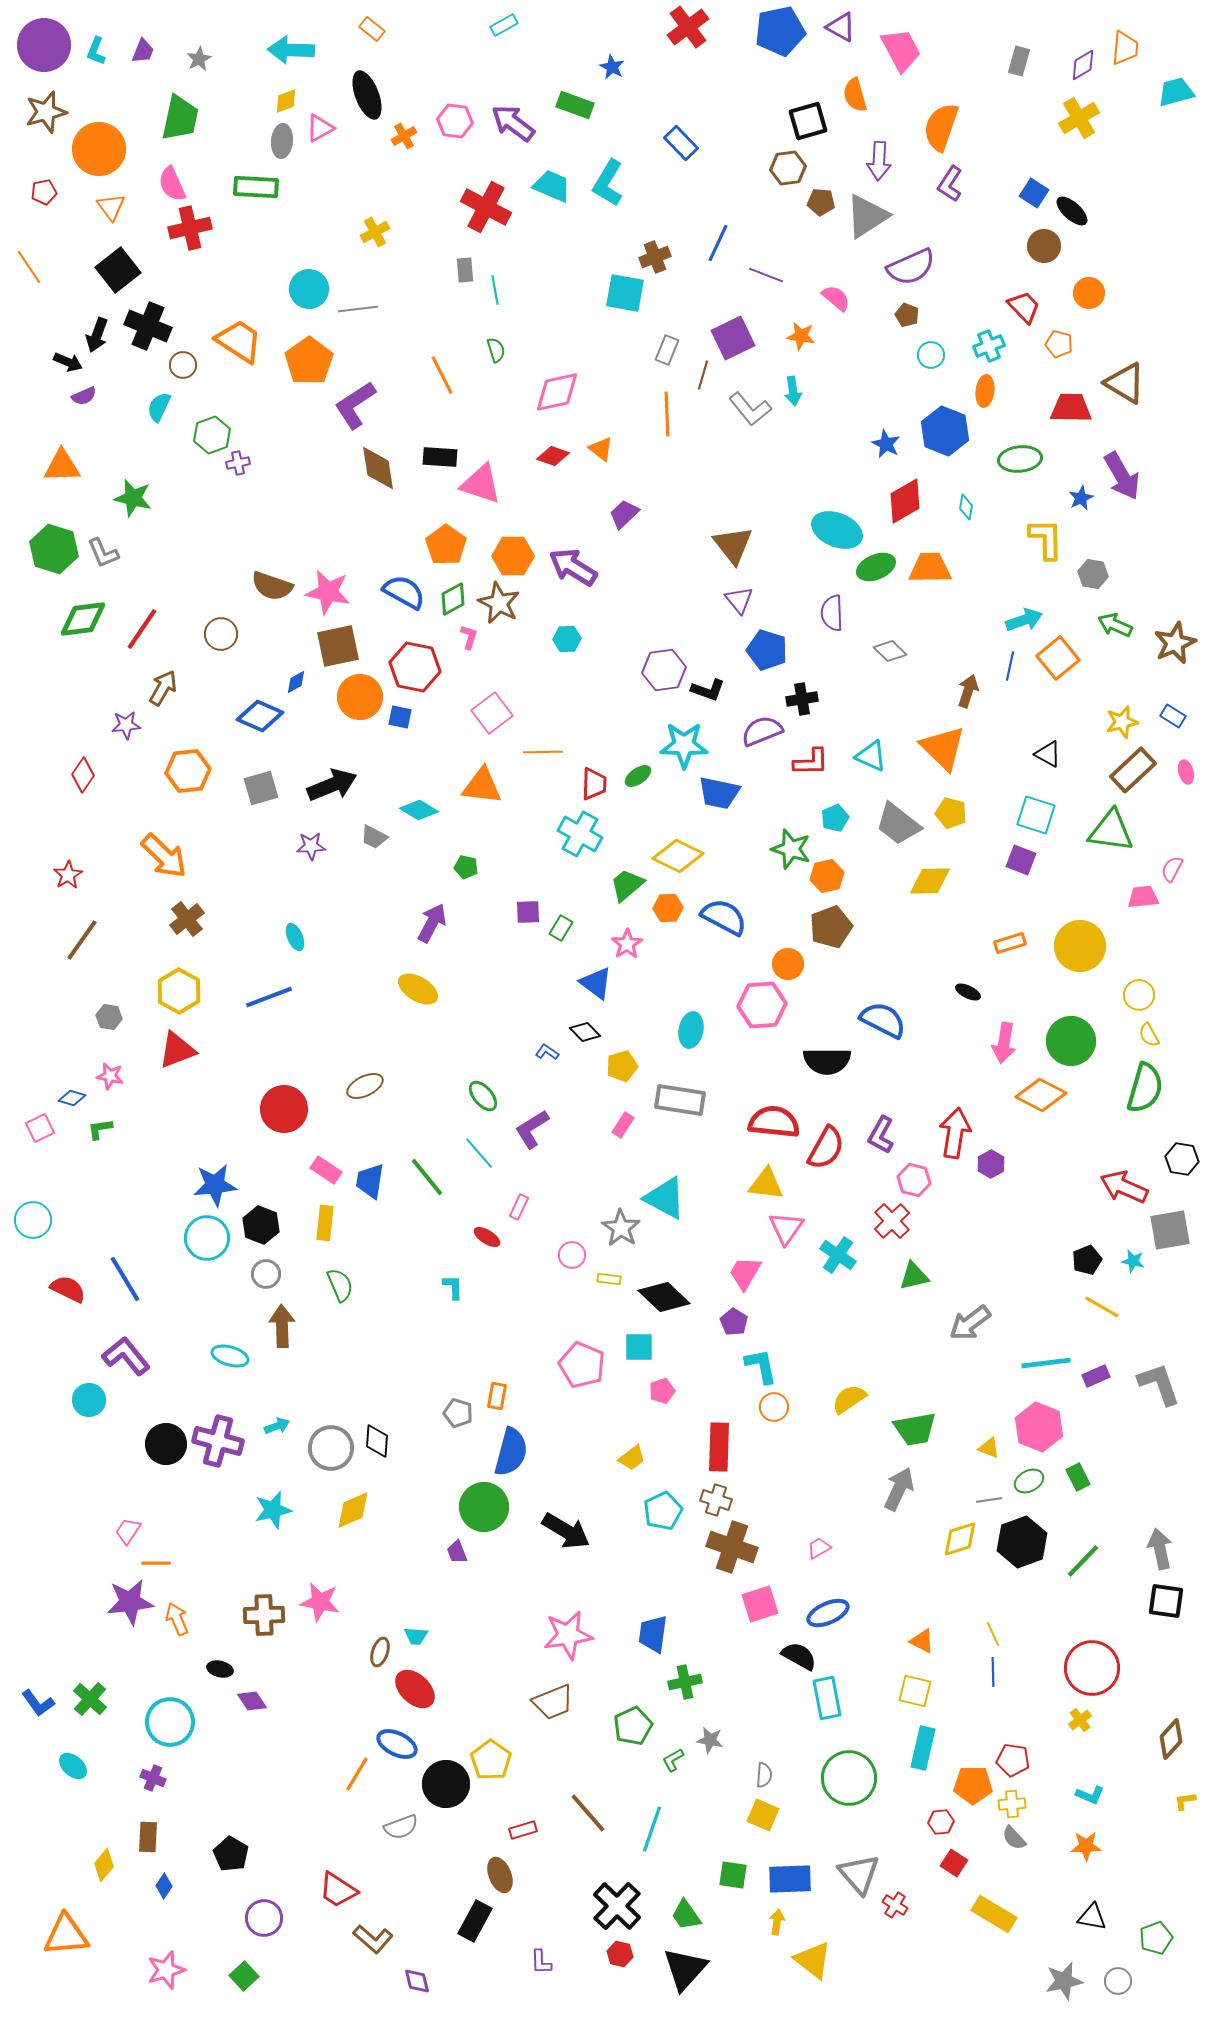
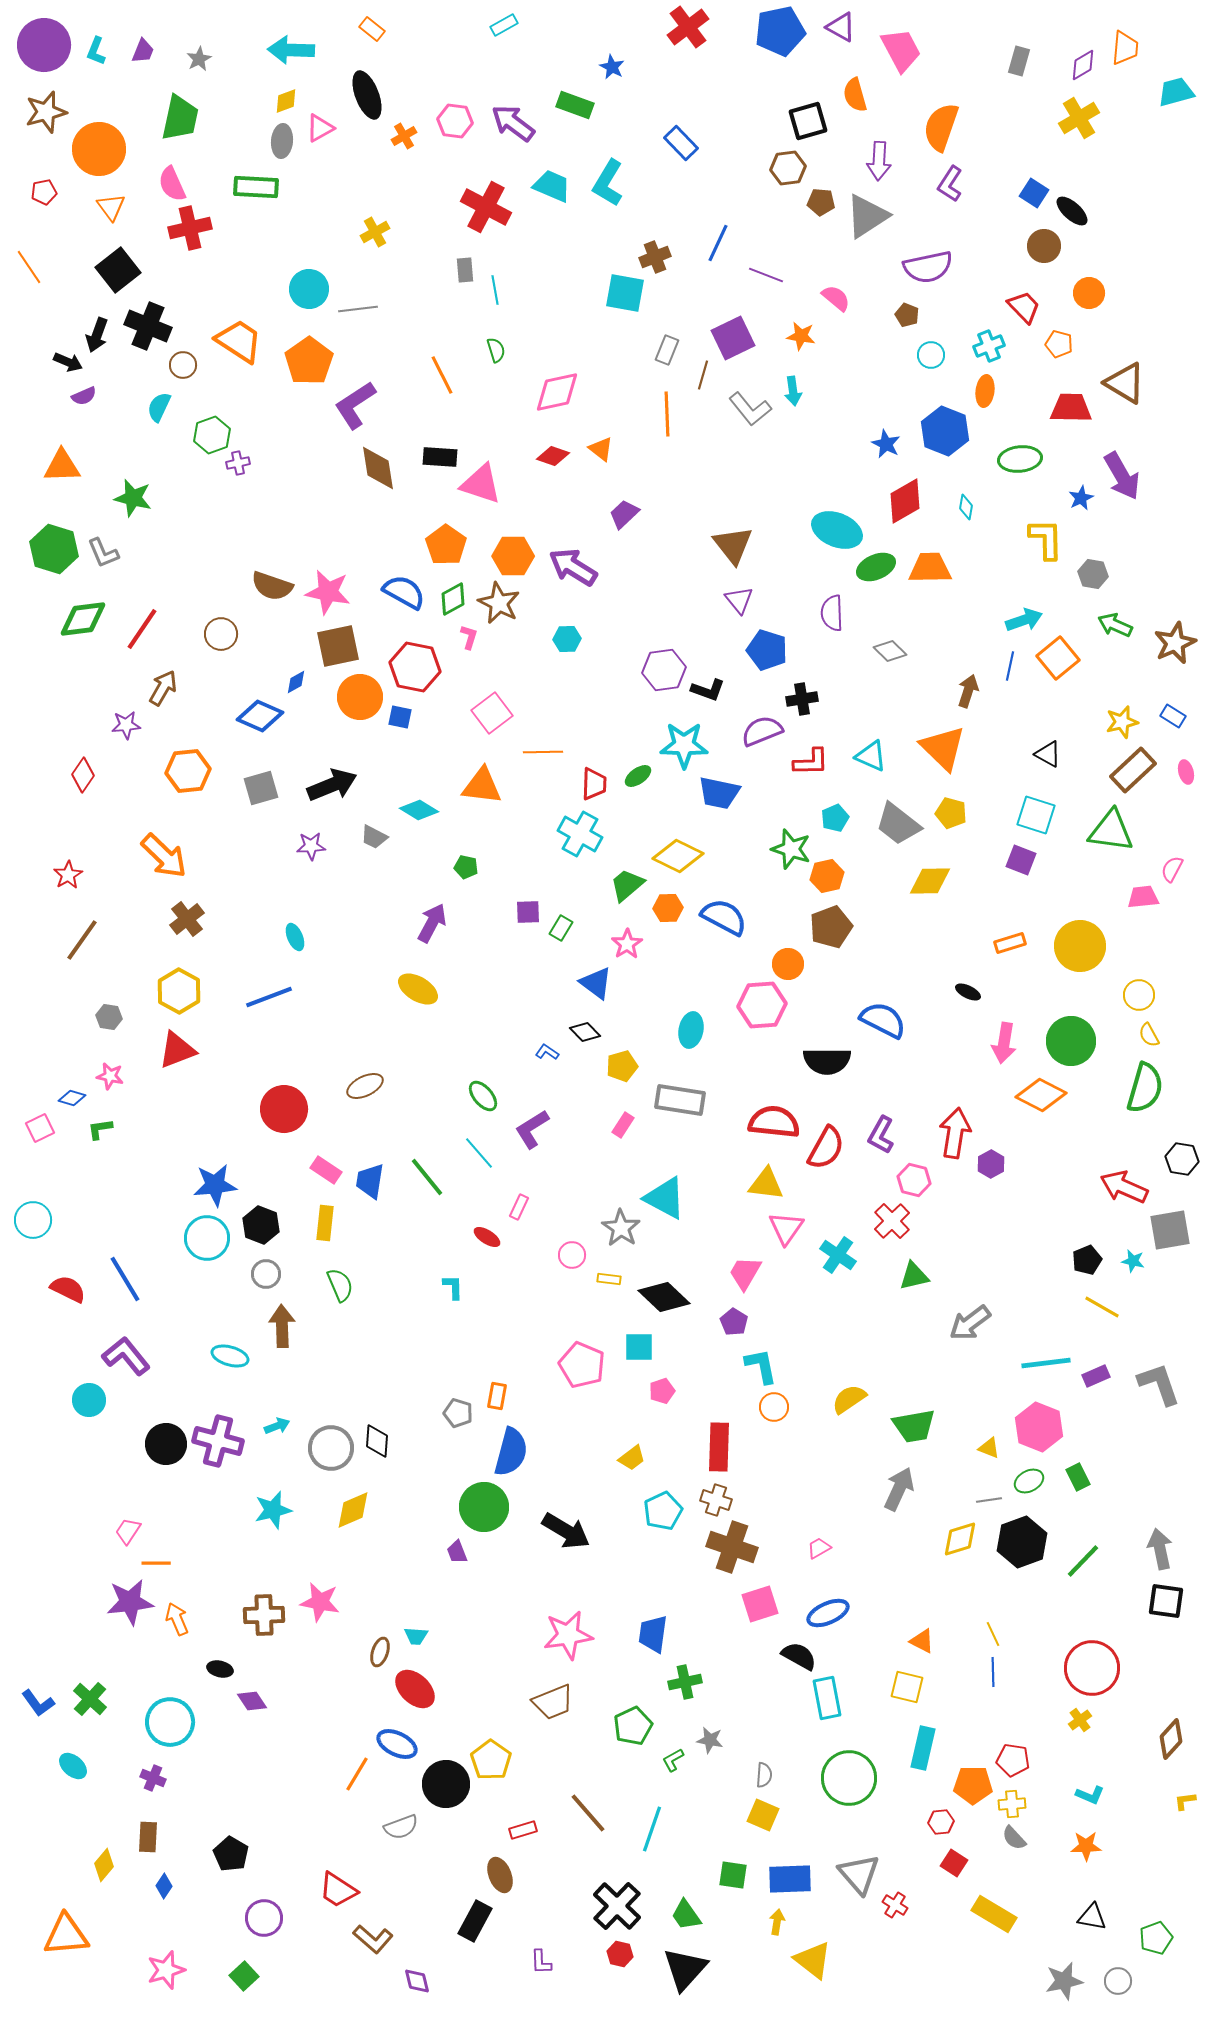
purple semicircle at (911, 267): moved 17 px right; rotated 12 degrees clockwise
green trapezoid at (915, 1429): moved 1 px left, 3 px up
yellow square at (915, 1691): moved 8 px left, 4 px up
